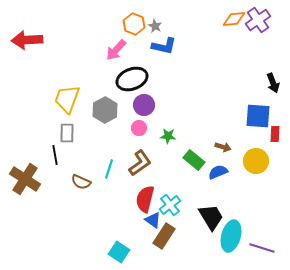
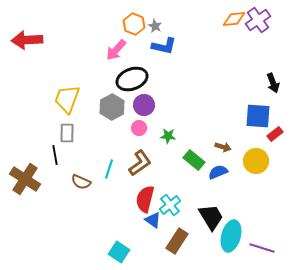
gray hexagon: moved 7 px right, 3 px up
red rectangle: rotated 49 degrees clockwise
brown rectangle: moved 13 px right, 5 px down
